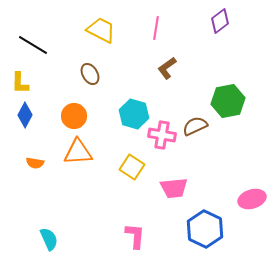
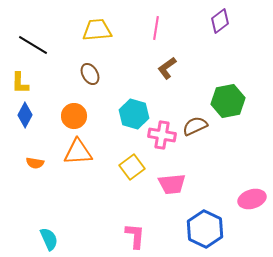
yellow trapezoid: moved 4 px left; rotated 32 degrees counterclockwise
yellow square: rotated 20 degrees clockwise
pink trapezoid: moved 2 px left, 4 px up
